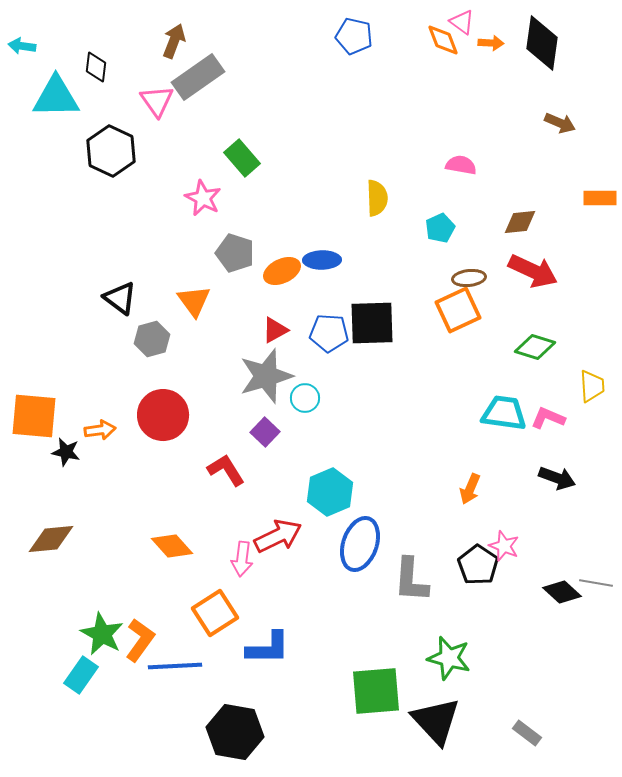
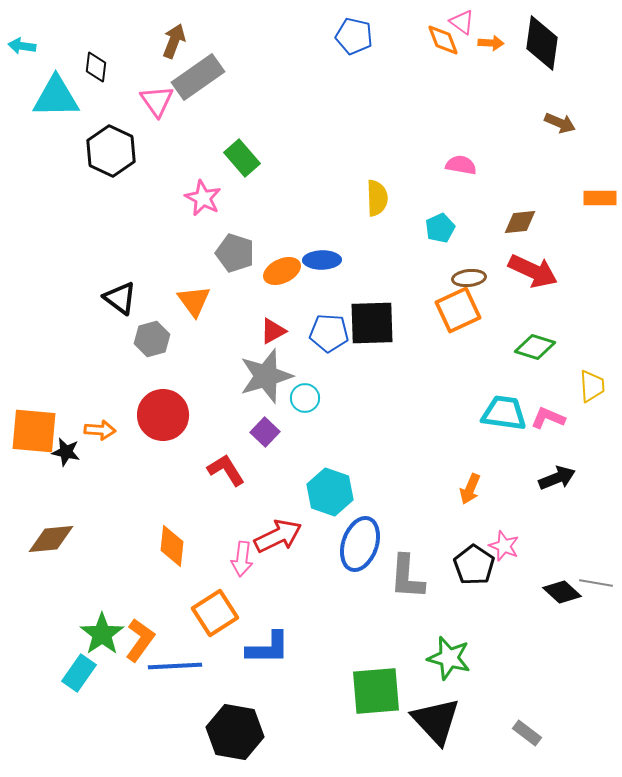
red triangle at (275, 330): moved 2 px left, 1 px down
orange square at (34, 416): moved 15 px down
orange arrow at (100, 430): rotated 12 degrees clockwise
black arrow at (557, 478): rotated 42 degrees counterclockwise
cyan hexagon at (330, 492): rotated 18 degrees counterclockwise
orange diamond at (172, 546): rotated 48 degrees clockwise
black pentagon at (478, 565): moved 4 px left
gray L-shape at (411, 580): moved 4 px left, 3 px up
green star at (102, 634): rotated 9 degrees clockwise
cyan rectangle at (81, 675): moved 2 px left, 2 px up
